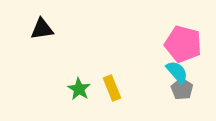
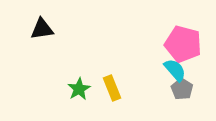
cyan semicircle: moved 2 px left, 2 px up
green star: rotated 10 degrees clockwise
